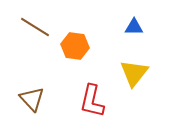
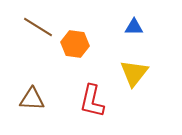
brown line: moved 3 px right
orange hexagon: moved 2 px up
brown triangle: rotated 44 degrees counterclockwise
